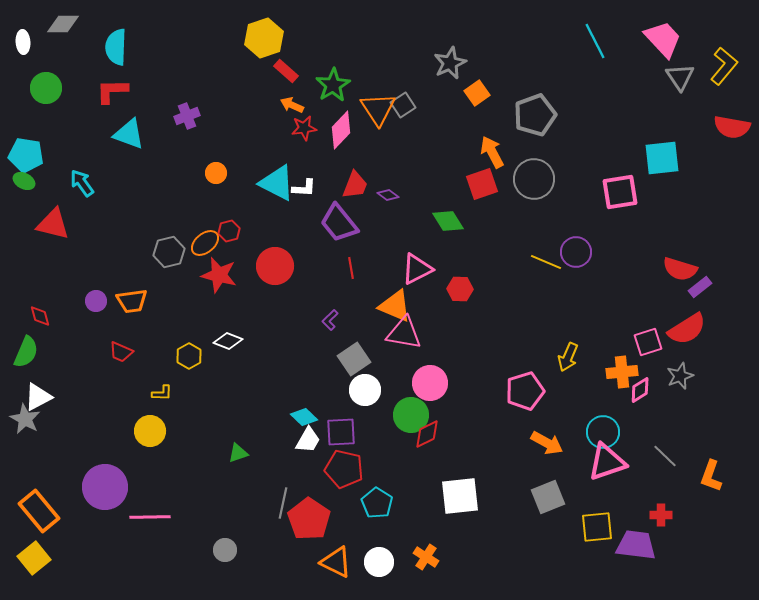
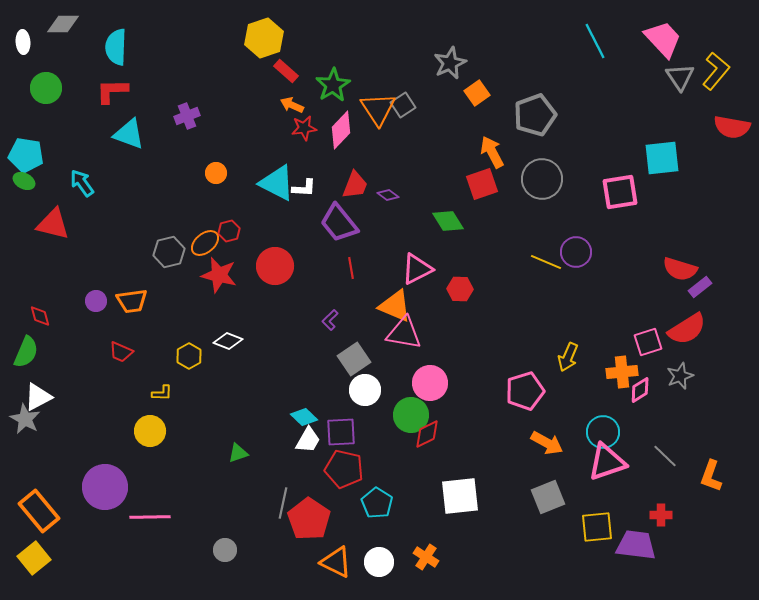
yellow L-shape at (724, 66): moved 8 px left, 5 px down
gray circle at (534, 179): moved 8 px right
